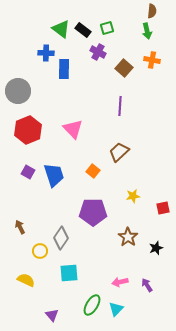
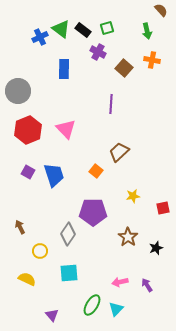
brown semicircle: moved 9 px right, 1 px up; rotated 48 degrees counterclockwise
blue cross: moved 6 px left, 16 px up; rotated 28 degrees counterclockwise
purple line: moved 9 px left, 2 px up
pink triangle: moved 7 px left
orange square: moved 3 px right
gray diamond: moved 7 px right, 4 px up
yellow semicircle: moved 1 px right, 1 px up
